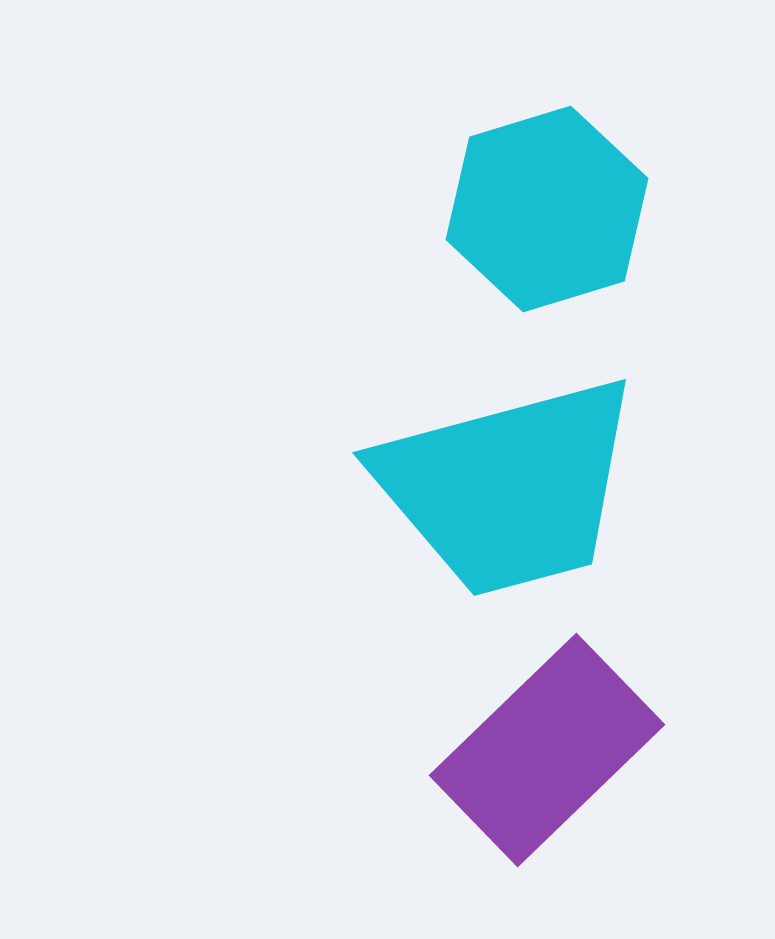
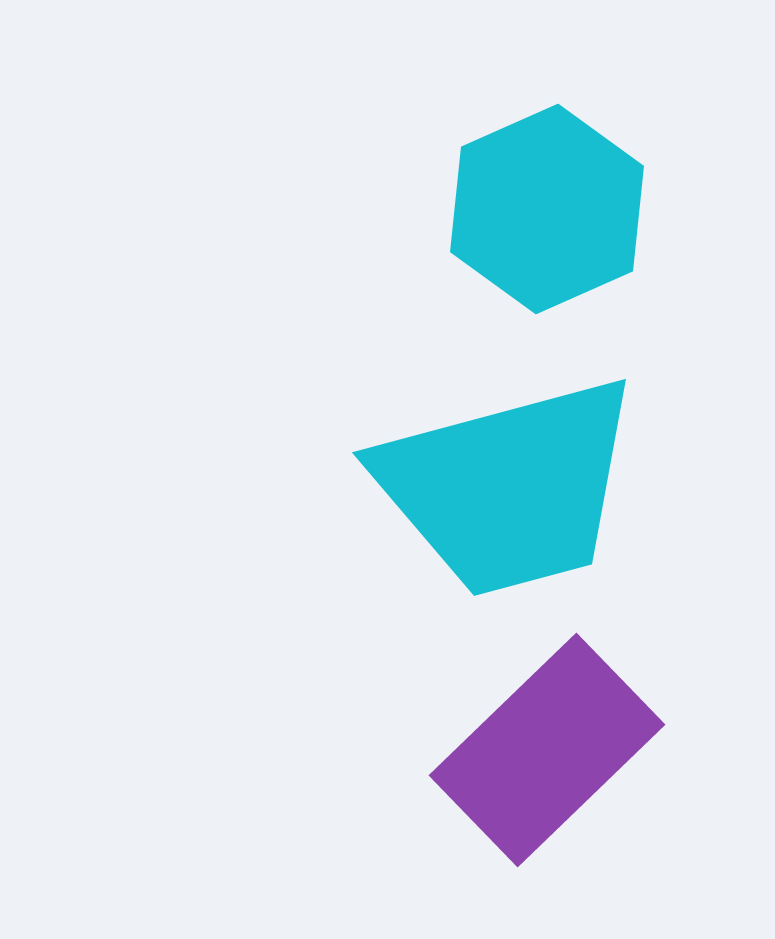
cyan hexagon: rotated 7 degrees counterclockwise
